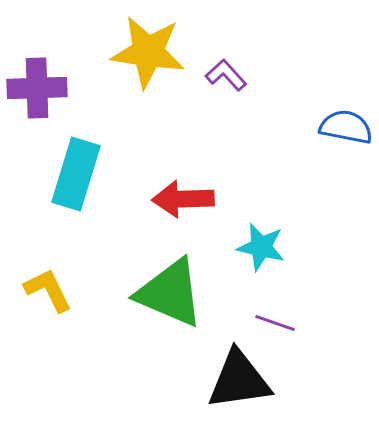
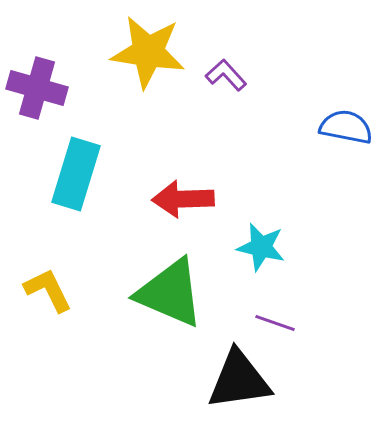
purple cross: rotated 18 degrees clockwise
